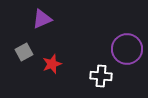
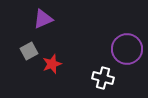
purple triangle: moved 1 px right
gray square: moved 5 px right, 1 px up
white cross: moved 2 px right, 2 px down; rotated 10 degrees clockwise
